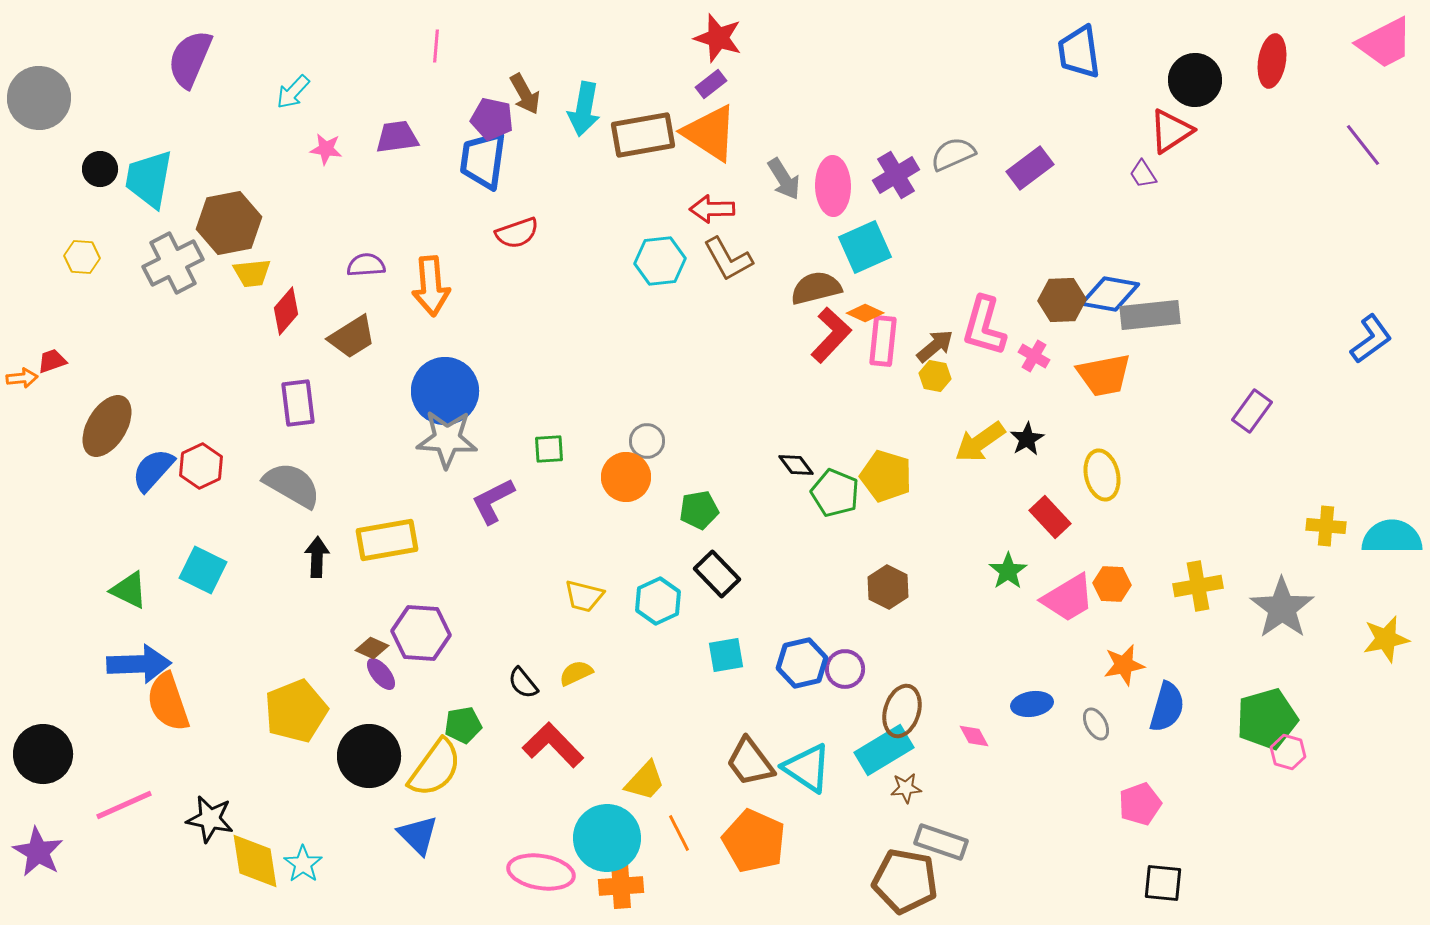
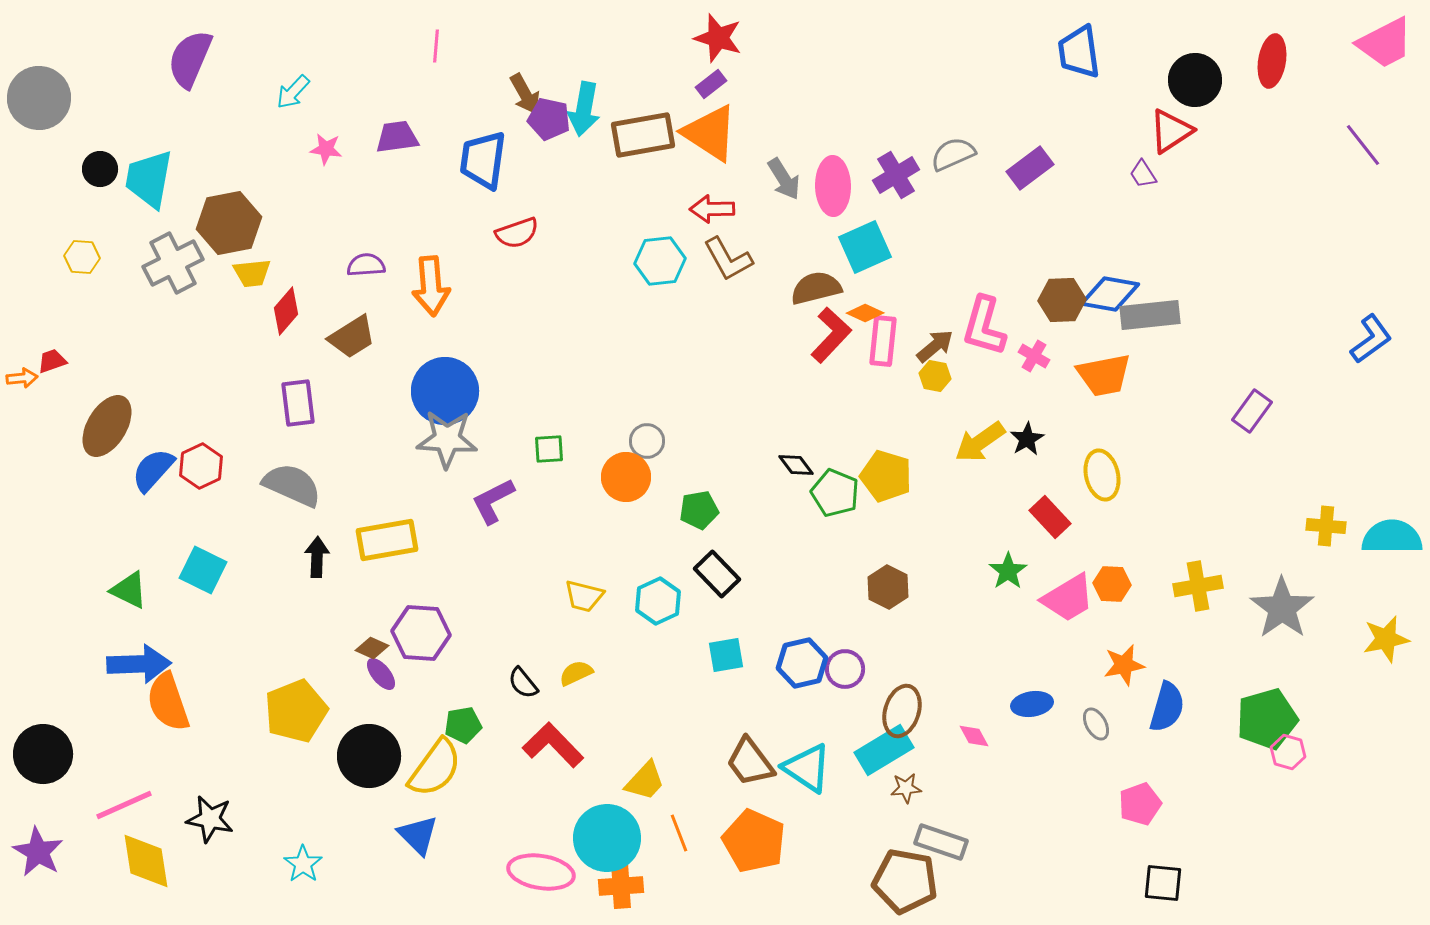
purple pentagon at (492, 119): moved 57 px right
gray semicircle at (292, 485): rotated 6 degrees counterclockwise
orange line at (679, 833): rotated 6 degrees clockwise
yellow diamond at (255, 861): moved 109 px left
